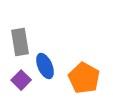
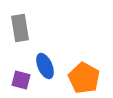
gray rectangle: moved 14 px up
purple square: rotated 30 degrees counterclockwise
